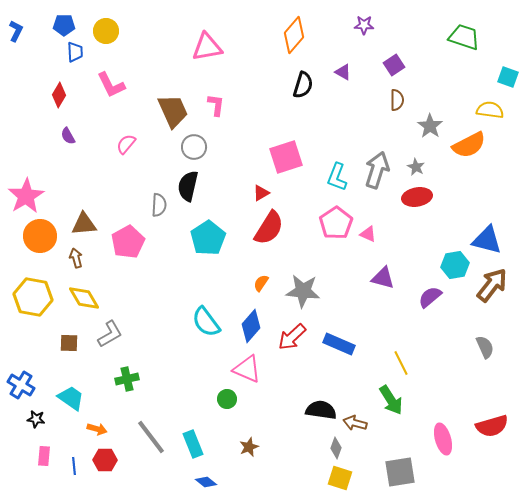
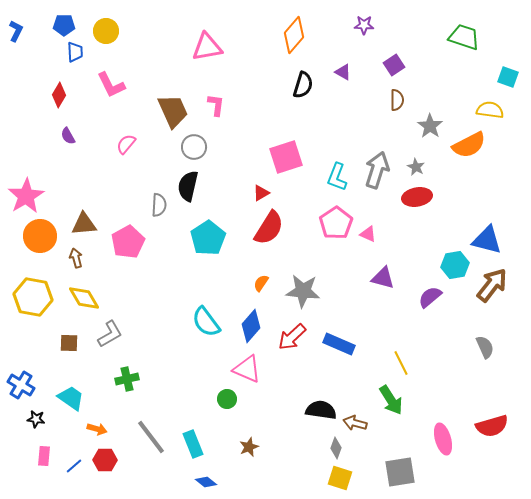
blue line at (74, 466): rotated 54 degrees clockwise
